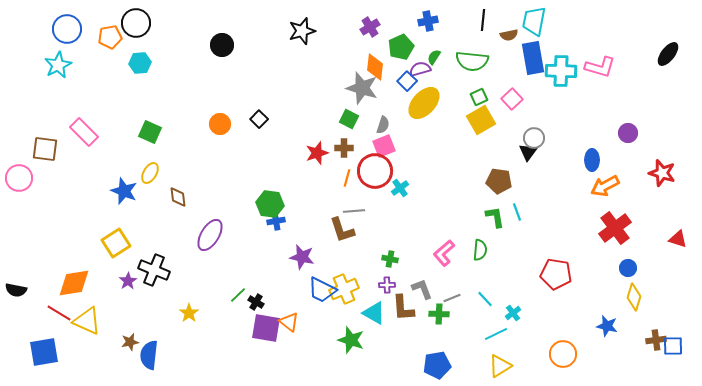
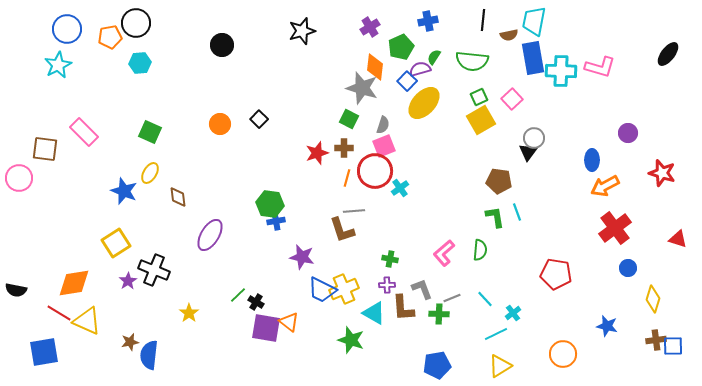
yellow diamond at (634, 297): moved 19 px right, 2 px down
